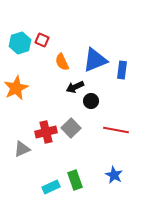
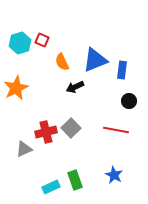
black circle: moved 38 px right
gray triangle: moved 2 px right
